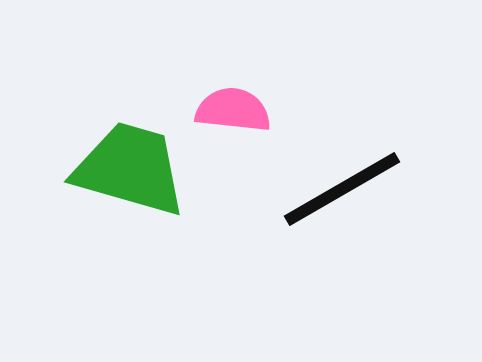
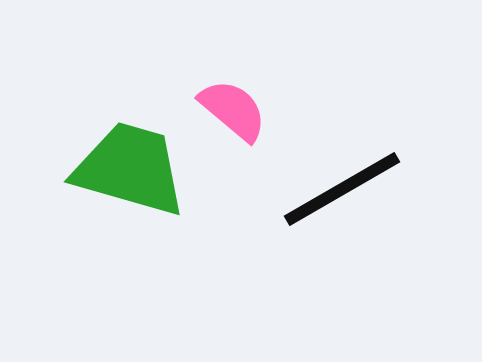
pink semicircle: rotated 34 degrees clockwise
